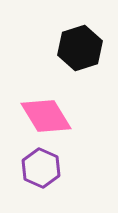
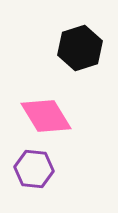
purple hexagon: moved 7 px left, 1 px down; rotated 18 degrees counterclockwise
